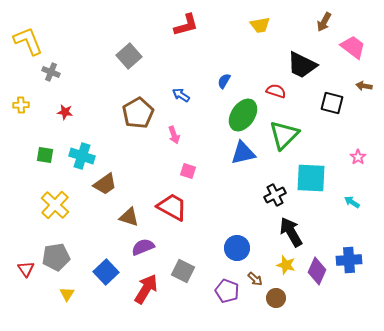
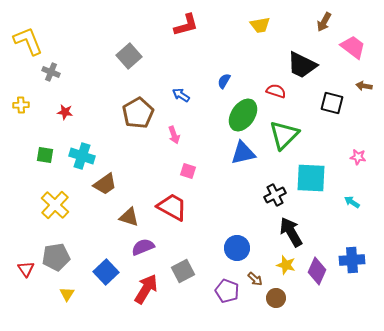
pink star at (358, 157): rotated 28 degrees counterclockwise
blue cross at (349, 260): moved 3 px right
gray square at (183, 271): rotated 35 degrees clockwise
